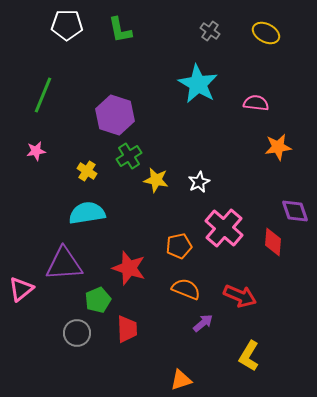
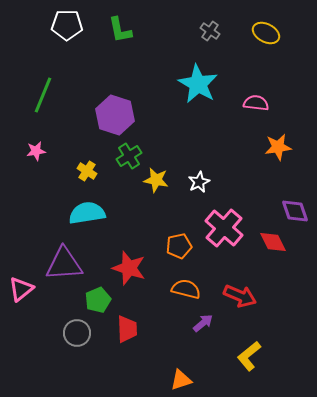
red diamond: rotated 32 degrees counterclockwise
orange semicircle: rotated 8 degrees counterclockwise
yellow L-shape: rotated 20 degrees clockwise
